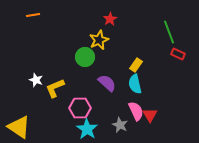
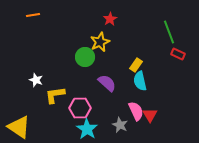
yellow star: moved 1 px right, 2 px down
cyan semicircle: moved 5 px right, 3 px up
yellow L-shape: moved 7 px down; rotated 15 degrees clockwise
